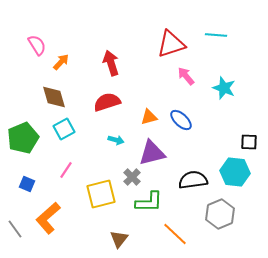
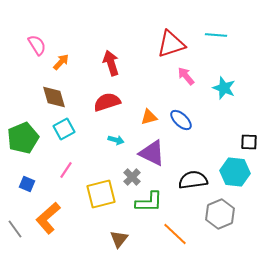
purple triangle: rotated 40 degrees clockwise
